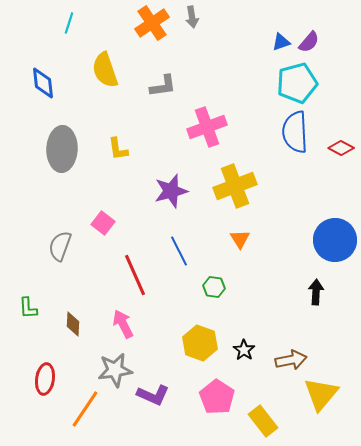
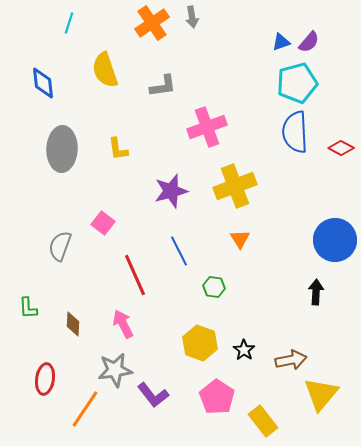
purple L-shape: rotated 28 degrees clockwise
